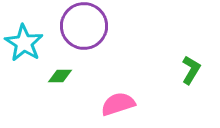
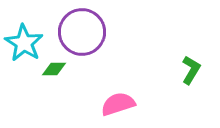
purple circle: moved 2 px left, 6 px down
green diamond: moved 6 px left, 7 px up
